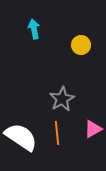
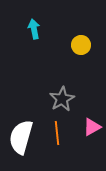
pink triangle: moved 1 px left, 2 px up
white semicircle: rotated 108 degrees counterclockwise
